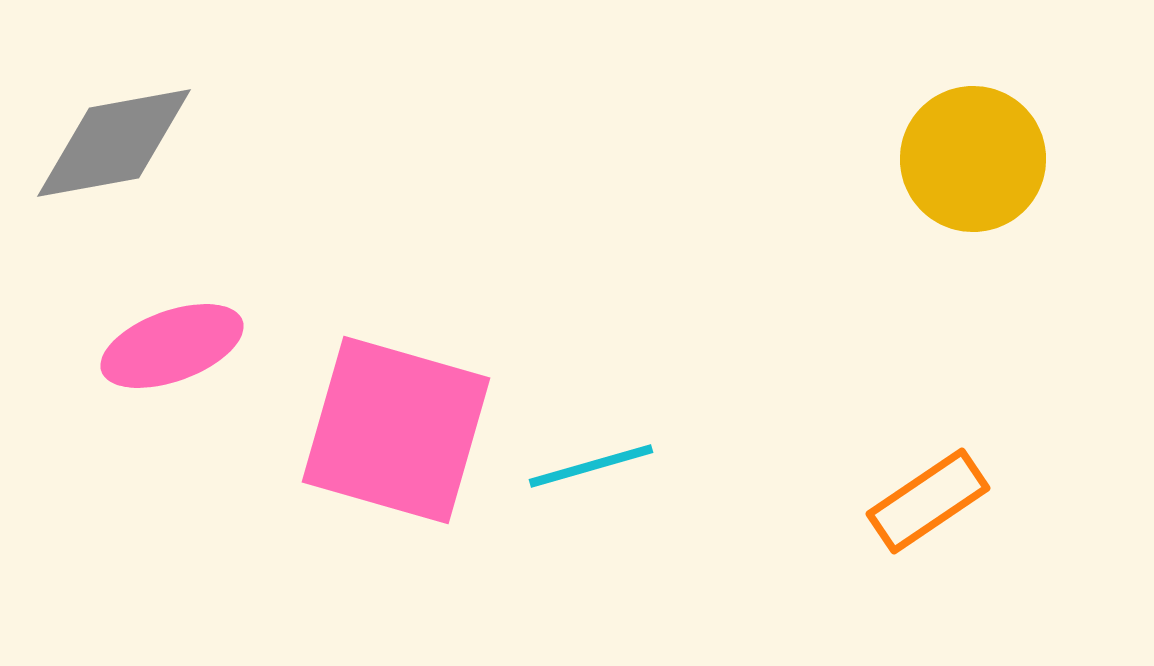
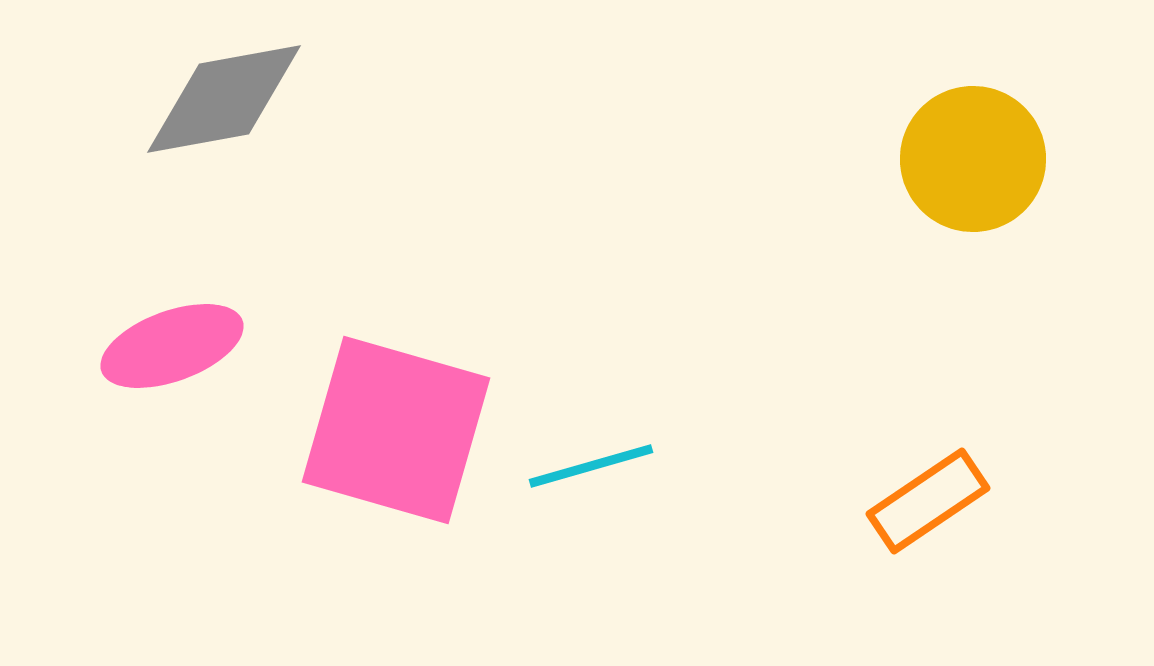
gray diamond: moved 110 px right, 44 px up
